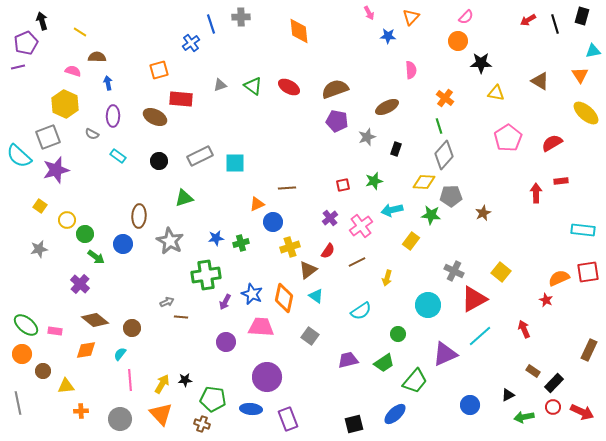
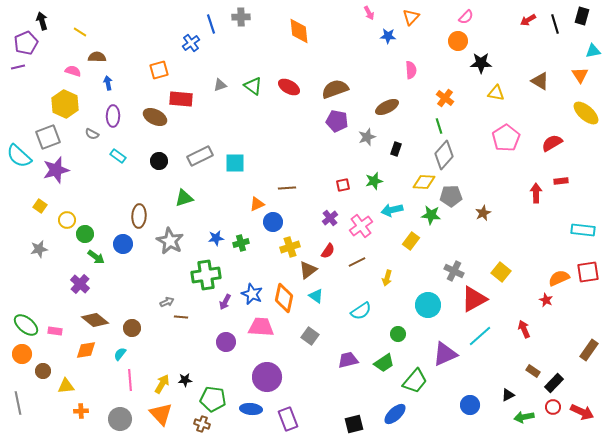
pink pentagon at (508, 138): moved 2 px left
brown rectangle at (589, 350): rotated 10 degrees clockwise
